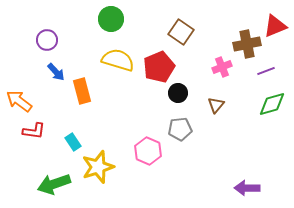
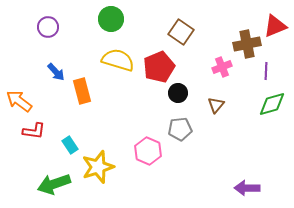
purple circle: moved 1 px right, 13 px up
purple line: rotated 66 degrees counterclockwise
cyan rectangle: moved 3 px left, 3 px down
